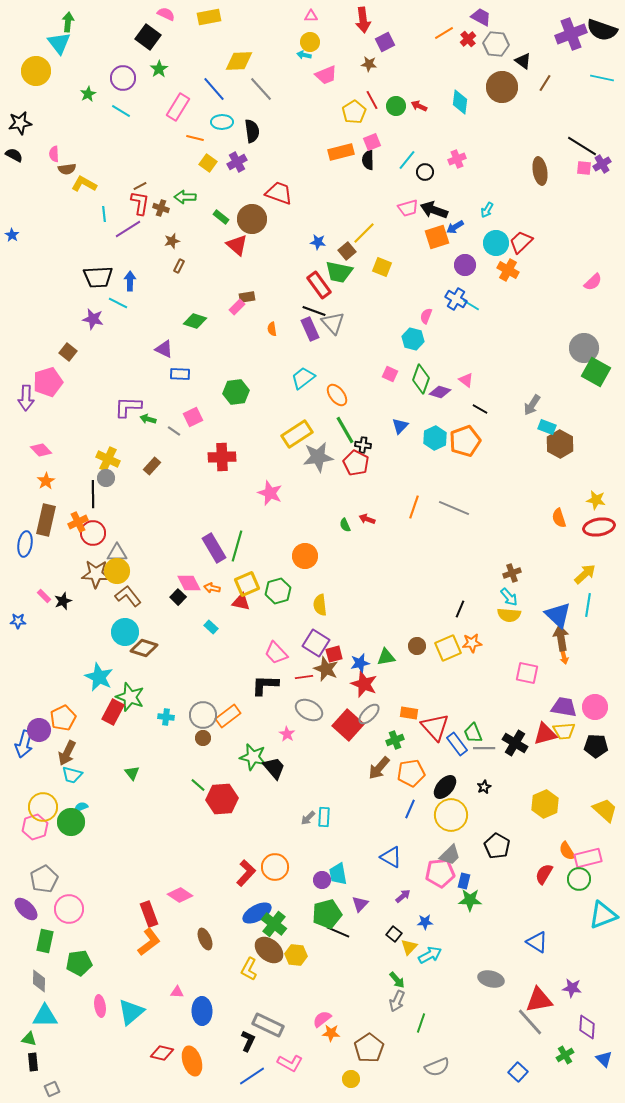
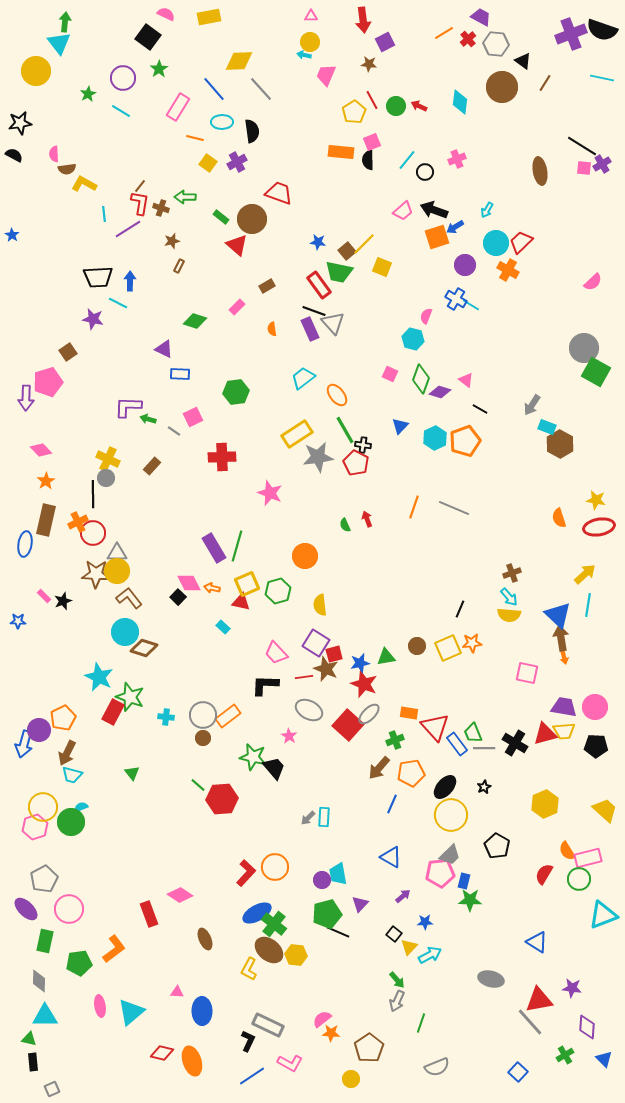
green arrow at (68, 22): moved 3 px left
pink trapezoid at (326, 75): rotated 135 degrees clockwise
orange rectangle at (341, 152): rotated 20 degrees clockwise
brown line at (140, 186): rotated 24 degrees counterclockwise
pink trapezoid at (408, 208): moved 5 px left, 3 px down; rotated 25 degrees counterclockwise
yellow line at (364, 233): moved 11 px down
brown rectangle at (247, 297): moved 20 px right, 11 px up; rotated 21 degrees counterclockwise
brown square at (68, 352): rotated 18 degrees clockwise
red arrow at (367, 519): rotated 49 degrees clockwise
brown L-shape at (128, 596): moved 1 px right, 2 px down
cyan rectangle at (211, 627): moved 12 px right
pink star at (287, 734): moved 2 px right, 2 px down
blue line at (410, 809): moved 18 px left, 5 px up
orange L-shape at (149, 942): moved 35 px left, 7 px down
